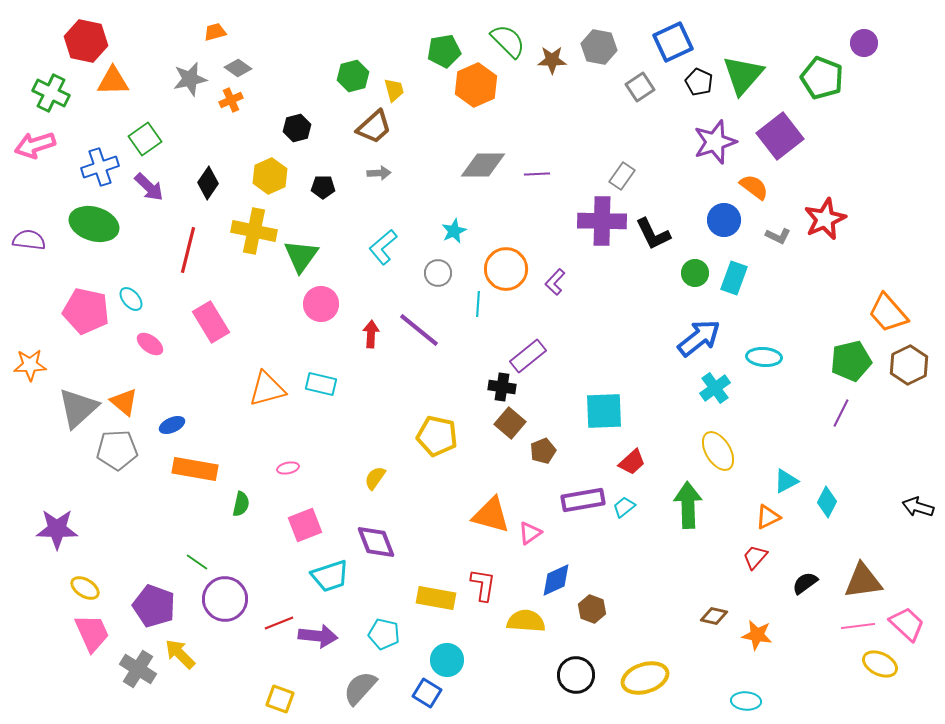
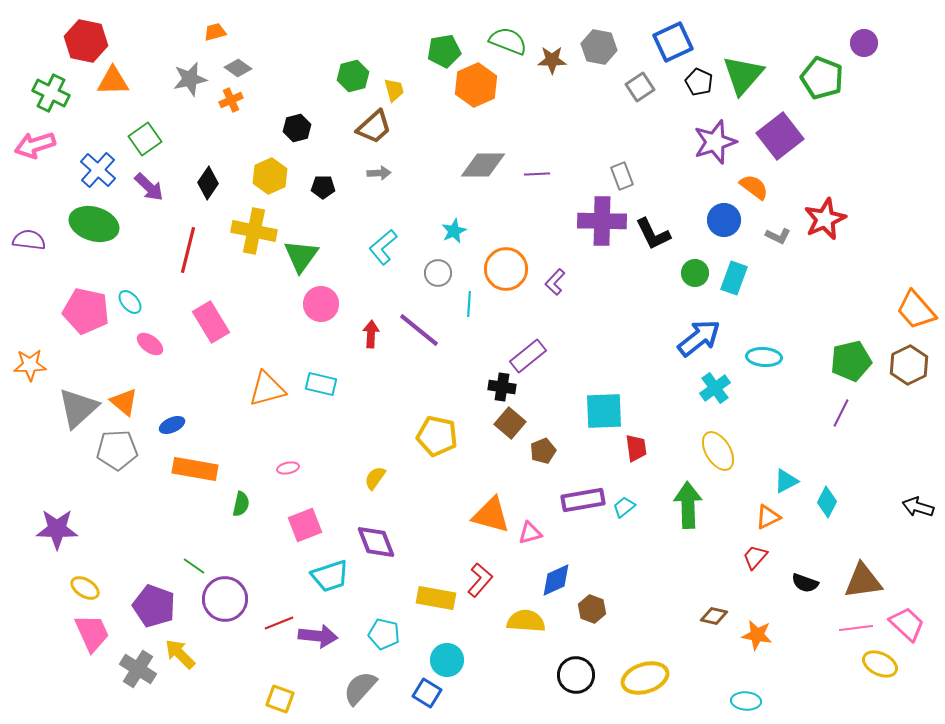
green semicircle at (508, 41): rotated 24 degrees counterclockwise
blue cross at (100, 167): moved 2 px left, 3 px down; rotated 30 degrees counterclockwise
gray rectangle at (622, 176): rotated 56 degrees counterclockwise
cyan ellipse at (131, 299): moved 1 px left, 3 px down
cyan line at (478, 304): moved 9 px left
orange trapezoid at (888, 313): moved 28 px right, 3 px up
red trapezoid at (632, 462): moved 4 px right, 14 px up; rotated 56 degrees counterclockwise
pink triangle at (530, 533): rotated 20 degrees clockwise
green line at (197, 562): moved 3 px left, 4 px down
black semicircle at (805, 583): rotated 124 degrees counterclockwise
red L-shape at (483, 585): moved 3 px left, 5 px up; rotated 32 degrees clockwise
pink line at (858, 626): moved 2 px left, 2 px down
